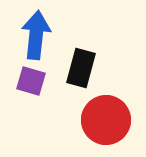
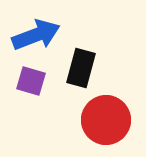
blue arrow: rotated 63 degrees clockwise
